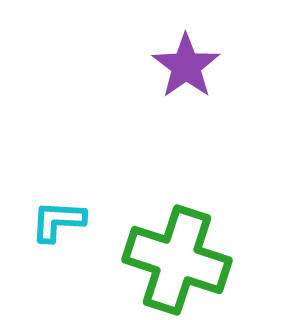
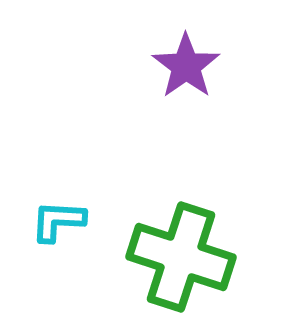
green cross: moved 4 px right, 3 px up
